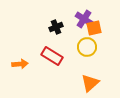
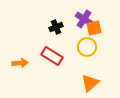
orange arrow: moved 1 px up
